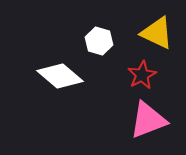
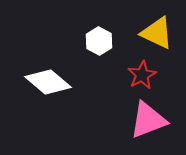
white hexagon: rotated 12 degrees clockwise
white diamond: moved 12 px left, 6 px down
